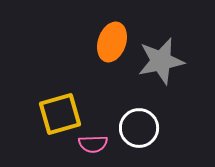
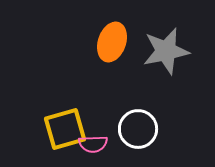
gray star: moved 5 px right, 10 px up
yellow square: moved 5 px right, 15 px down
white circle: moved 1 px left, 1 px down
